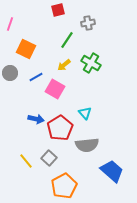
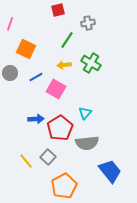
yellow arrow: rotated 32 degrees clockwise
pink square: moved 1 px right
cyan triangle: rotated 24 degrees clockwise
blue arrow: rotated 14 degrees counterclockwise
gray semicircle: moved 2 px up
gray square: moved 1 px left, 1 px up
blue trapezoid: moved 2 px left; rotated 10 degrees clockwise
